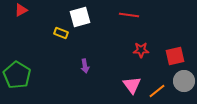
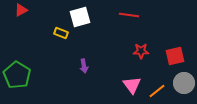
red star: moved 1 px down
purple arrow: moved 1 px left
gray circle: moved 2 px down
